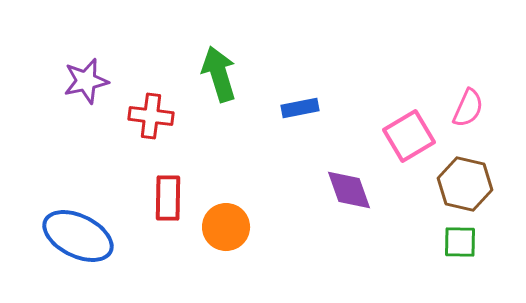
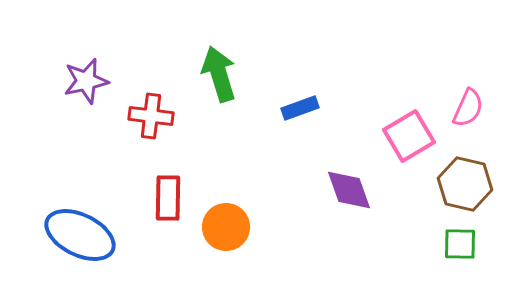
blue rectangle: rotated 9 degrees counterclockwise
blue ellipse: moved 2 px right, 1 px up
green square: moved 2 px down
